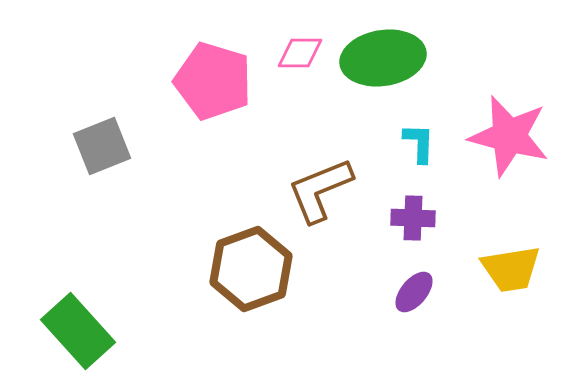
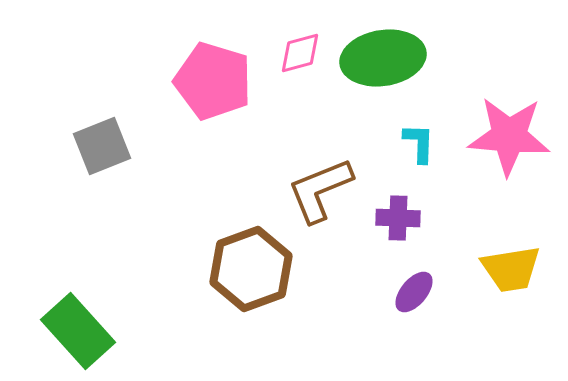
pink diamond: rotated 15 degrees counterclockwise
pink star: rotated 10 degrees counterclockwise
purple cross: moved 15 px left
